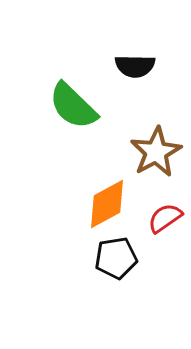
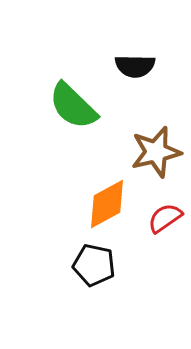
brown star: rotated 15 degrees clockwise
black pentagon: moved 22 px left, 7 px down; rotated 21 degrees clockwise
